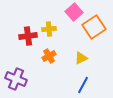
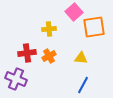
orange square: rotated 25 degrees clockwise
red cross: moved 1 px left, 17 px down
yellow triangle: rotated 32 degrees clockwise
